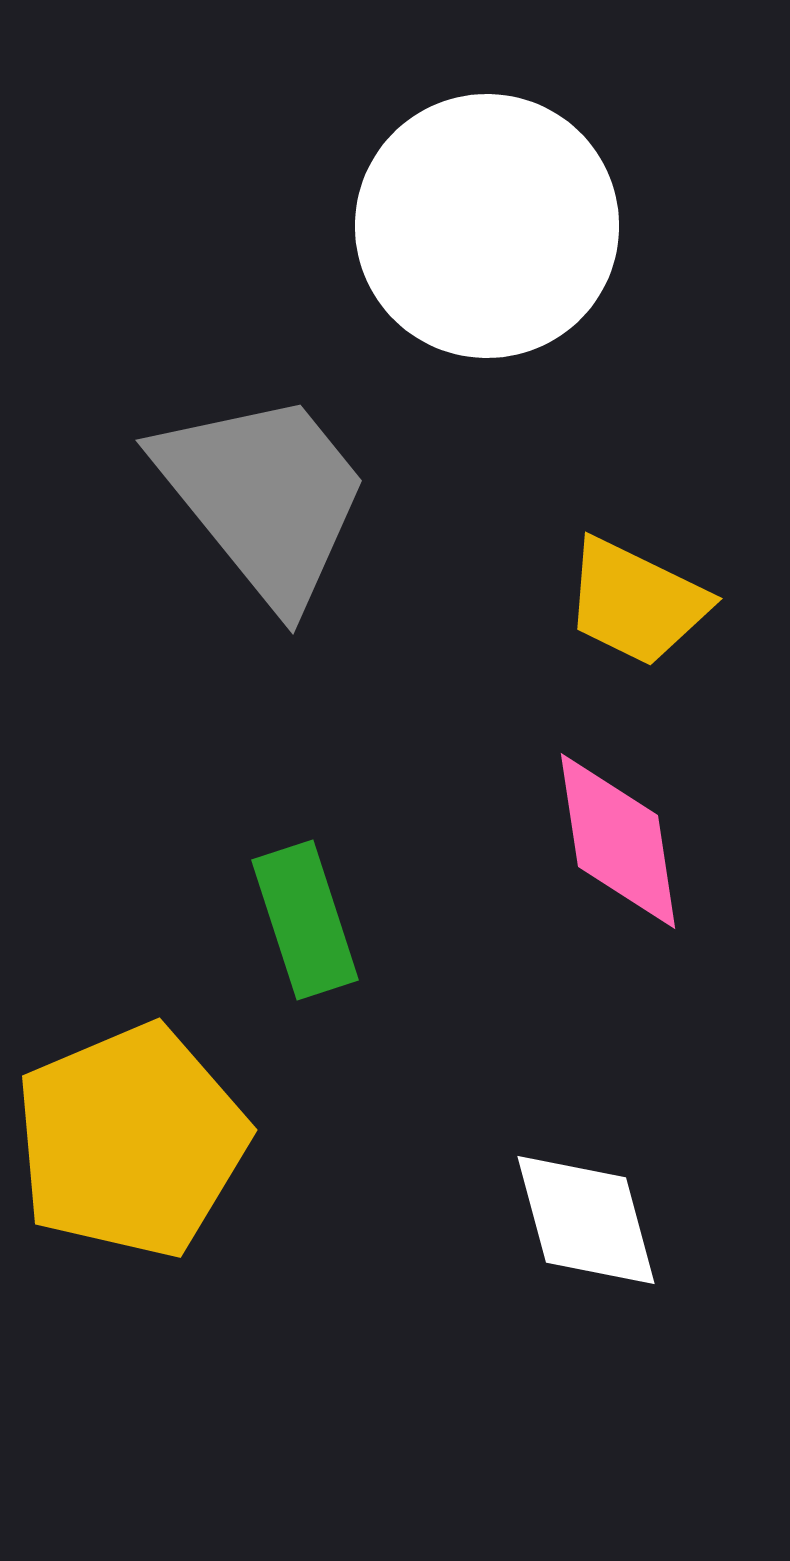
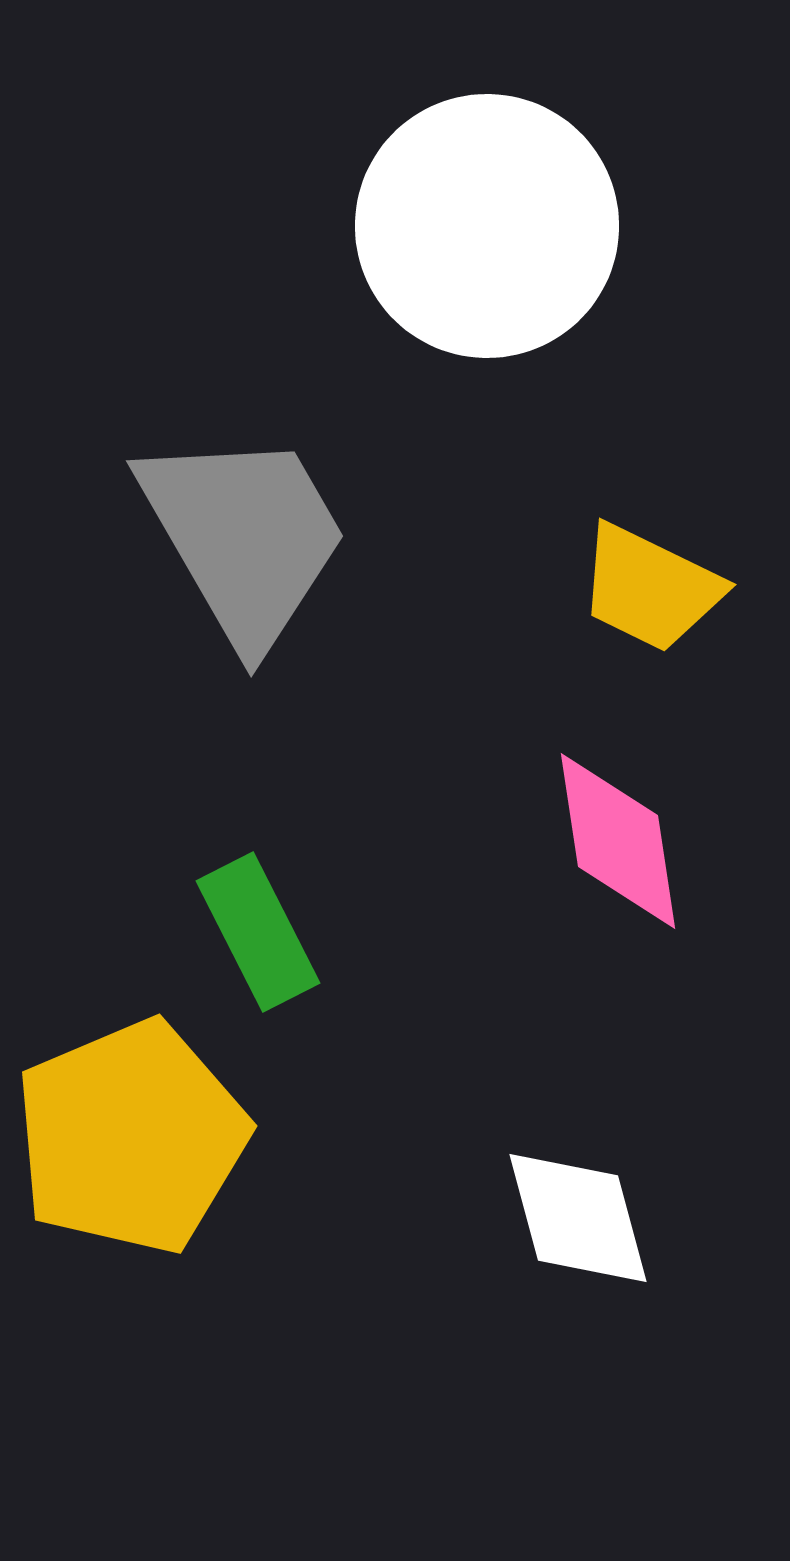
gray trapezoid: moved 20 px left, 40 px down; rotated 9 degrees clockwise
yellow trapezoid: moved 14 px right, 14 px up
green rectangle: moved 47 px left, 12 px down; rotated 9 degrees counterclockwise
yellow pentagon: moved 4 px up
white diamond: moved 8 px left, 2 px up
